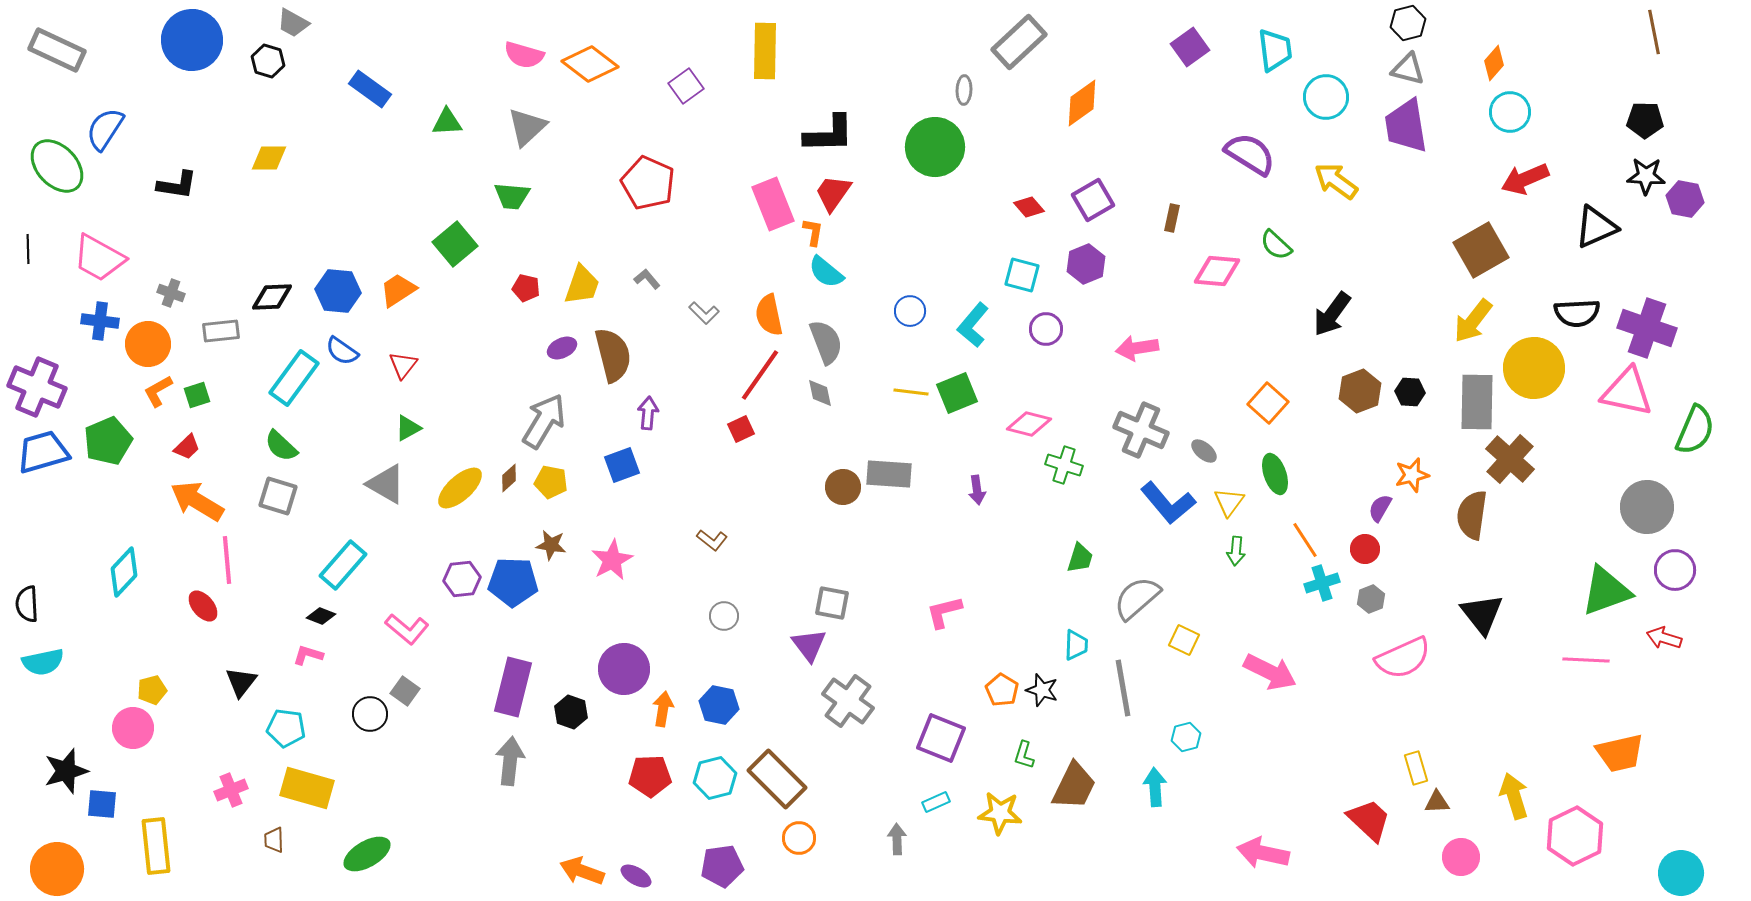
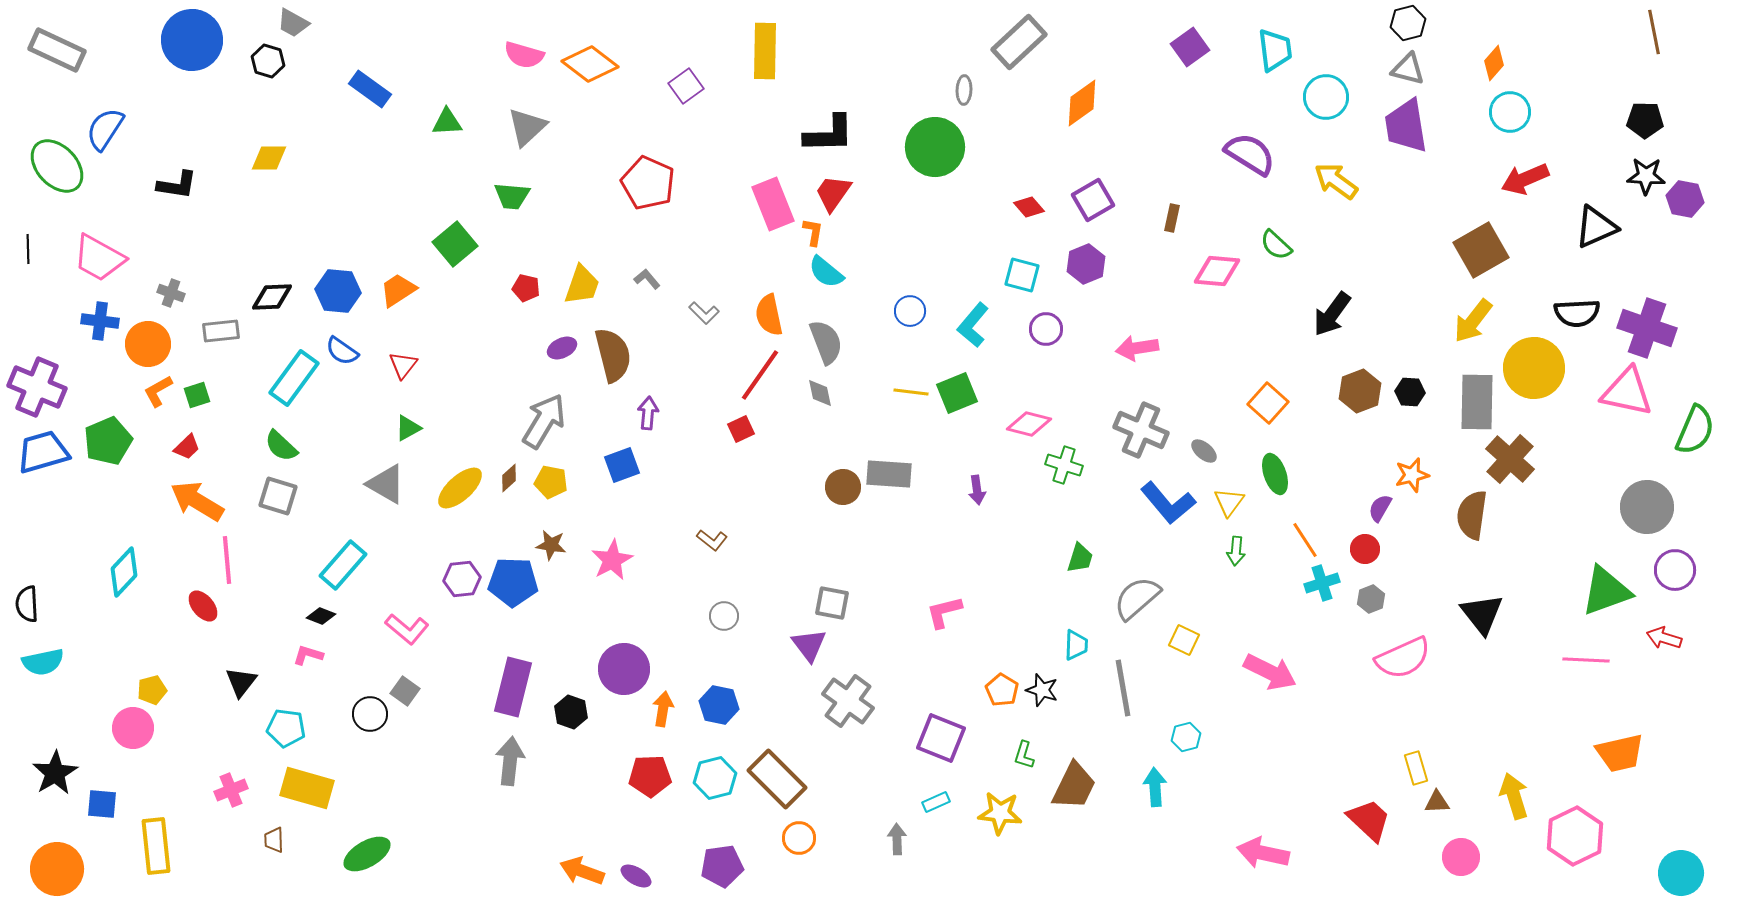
black star at (66, 771): moved 11 px left, 2 px down; rotated 15 degrees counterclockwise
